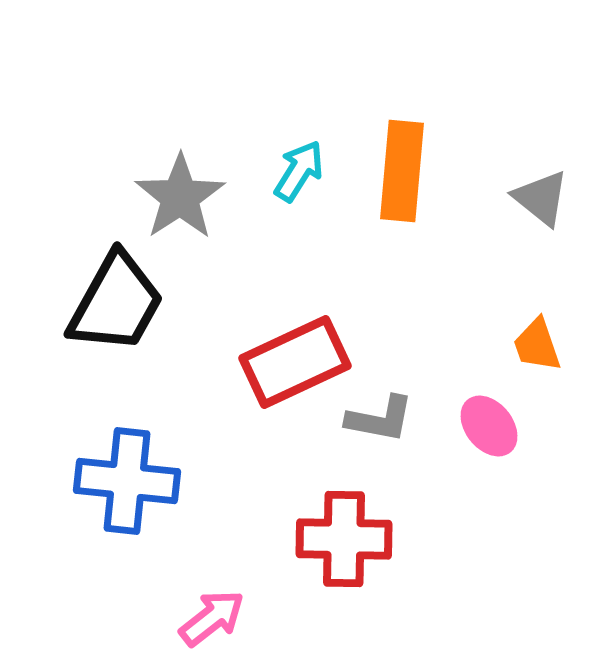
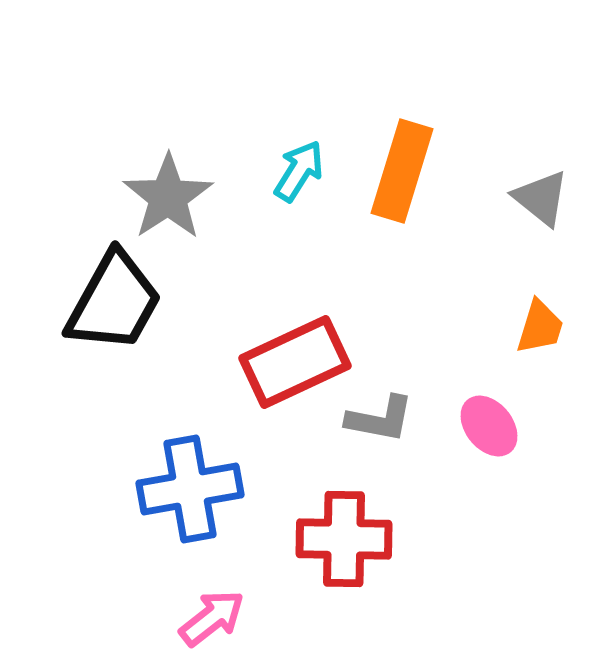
orange rectangle: rotated 12 degrees clockwise
gray star: moved 12 px left
black trapezoid: moved 2 px left, 1 px up
orange trapezoid: moved 3 px right, 18 px up; rotated 144 degrees counterclockwise
blue cross: moved 63 px right, 8 px down; rotated 16 degrees counterclockwise
